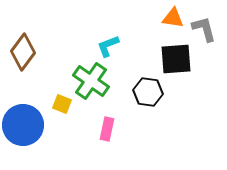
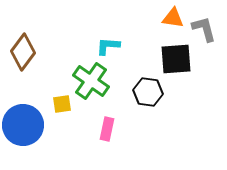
cyan L-shape: rotated 25 degrees clockwise
yellow square: rotated 30 degrees counterclockwise
